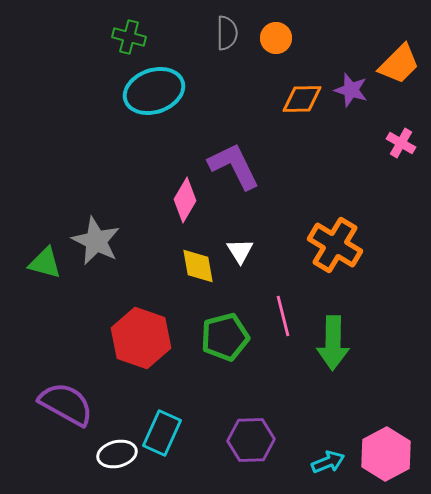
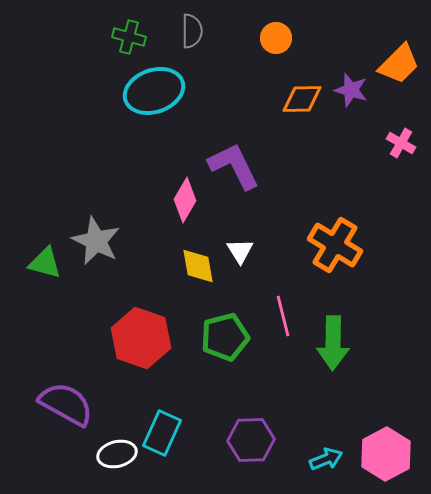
gray semicircle: moved 35 px left, 2 px up
cyan arrow: moved 2 px left, 3 px up
